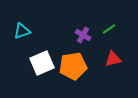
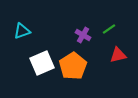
red triangle: moved 5 px right, 4 px up
orange pentagon: rotated 24 degrees counterclockwise
